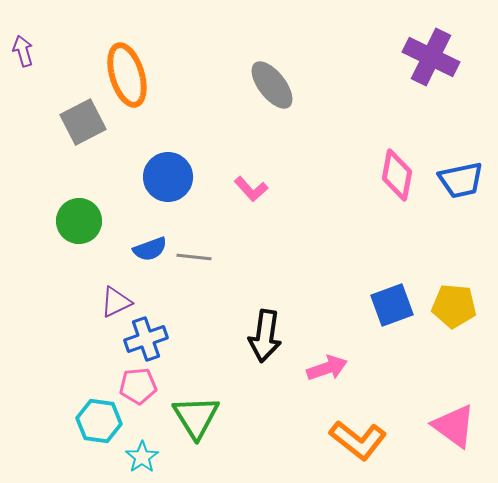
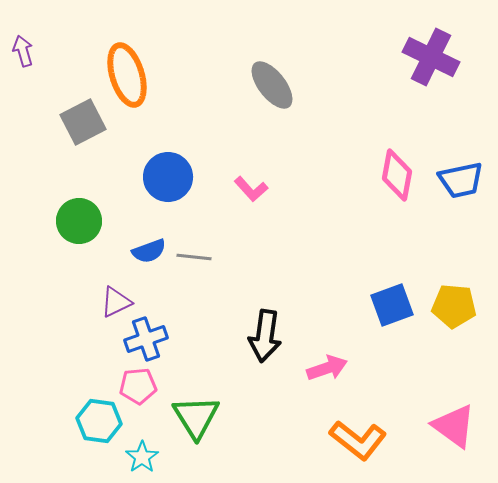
blue semicircle: moved 1 px left, 2 px down
